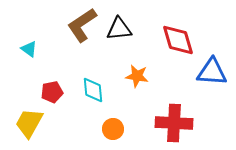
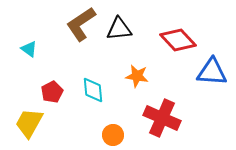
brown L-shape: moved 1 px left, 1 px up
red diamond: rotated 27 degrees counterclockwise
red pentagon: rotated 15 degrees counterclockwise
red cross: moved 12 px left, 5 px up; rotated 21 degrees clockwise
orange circle: moved 6 px down
